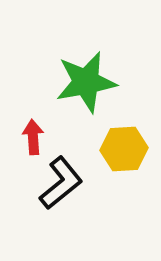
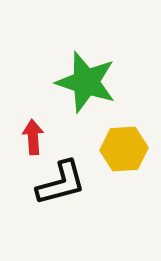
green star: rotated 28 degrees clockwise
black L-shape: rotated 24 degrees clockwise
